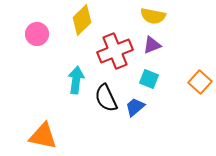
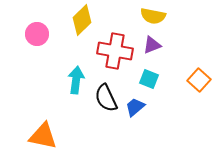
red cross: rotated 32 degrees clockwise
orange square: moved 1 px left, 2 px up
